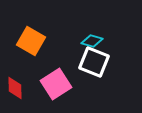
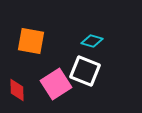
orange square: rotated 20 degrees counterclockwise
white square: moved 9 px left, 9 px down
red diamond: moved 2 px right, 2 px down
